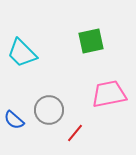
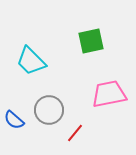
cyan trapezoid: moved 9 px right, 8 px down
